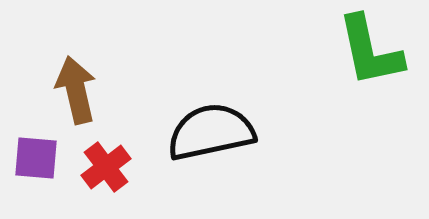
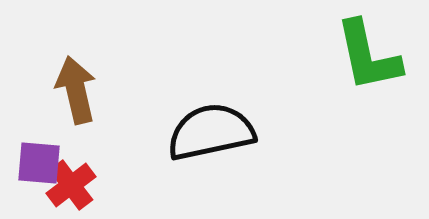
green L-shape: moved 2 px left, 5 px down
purple square: moved 3 px right, 5 px down
red cross: moved 35 px left, 18 px down
